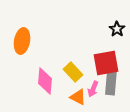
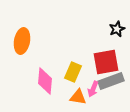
black star: rotated 14 degrees clockwise
red square: moved 1 px up
yellow rectangle: rotated 66 degrees clockwise
gray rectangle: moved 1 px up; rotated 65 degrees clockwise
orange triangle: rotated 18 degrees counterclockwise
